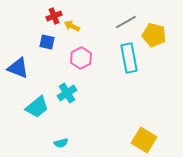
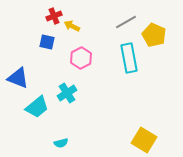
yellow pentagon: rotated 10 degrees clockwise
blue triangle: moved 10 px down
